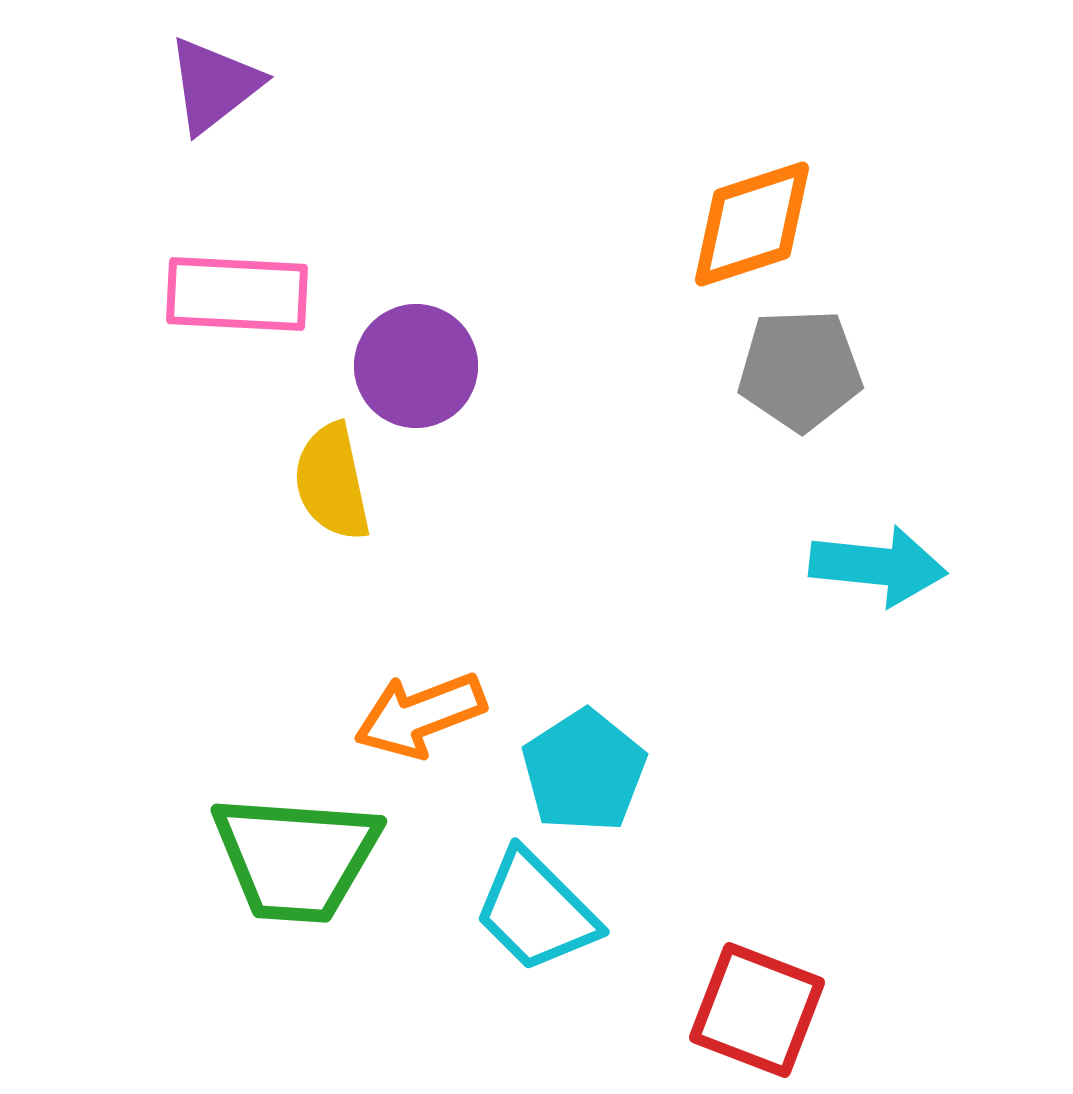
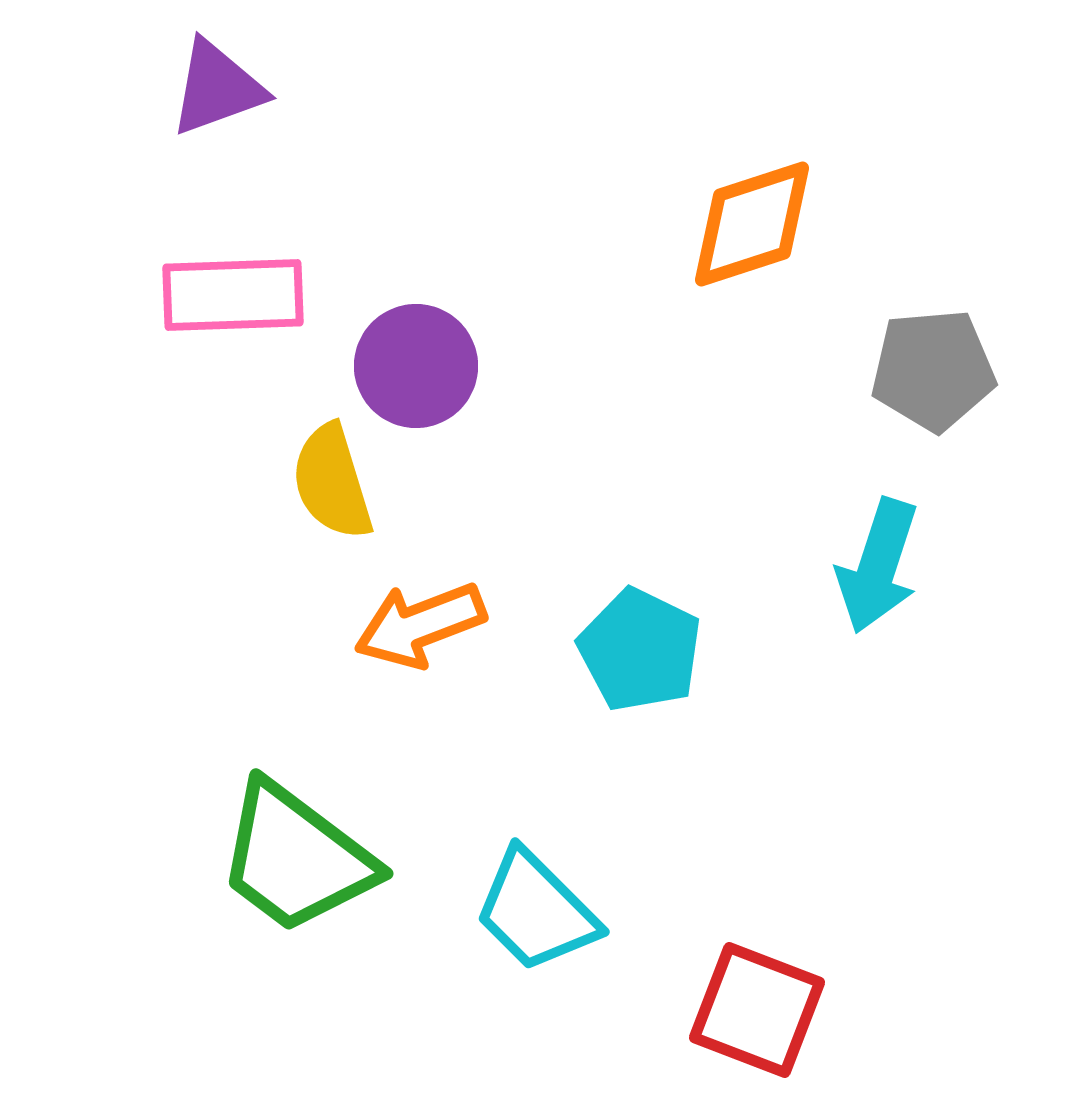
purple triangle: moved 3 px right, 3 px down; rotated 18 degrees clockwise
pink rectangle: moved 4 px left, 1 px down; rotated 5 degrees counterclockwise
gray pentagon: moved 133 px right; rotated 3 degrees counterclockwise
yellow semicircle: rotated 5 degrees counterclockwise
cyan arrow: rotated 102 degrees clockwise
orange arrow: moved 90 px up
cyan pentagon: moved 56 px right, 121 px up; rotated 13 degrees counterclockwise
green trapezoid: rotated 33 degrees clockwise
